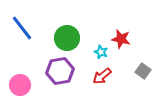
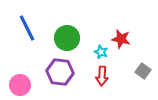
blue line: moved 5 px right; rotated 12 degrees clockwise
purple hexagon: moved 1 px down; rotated 16 degrees clockwise
red arrow: rotated 48 degrees counterclockwise
